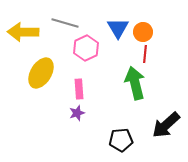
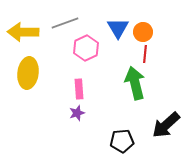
gray line: rotated 36 degrees counterclockwise
yellow ellipse: moved 13 px left; rotated 24 degrees counterclockwise
black pentagon: moved 1 px right, 1 px down
